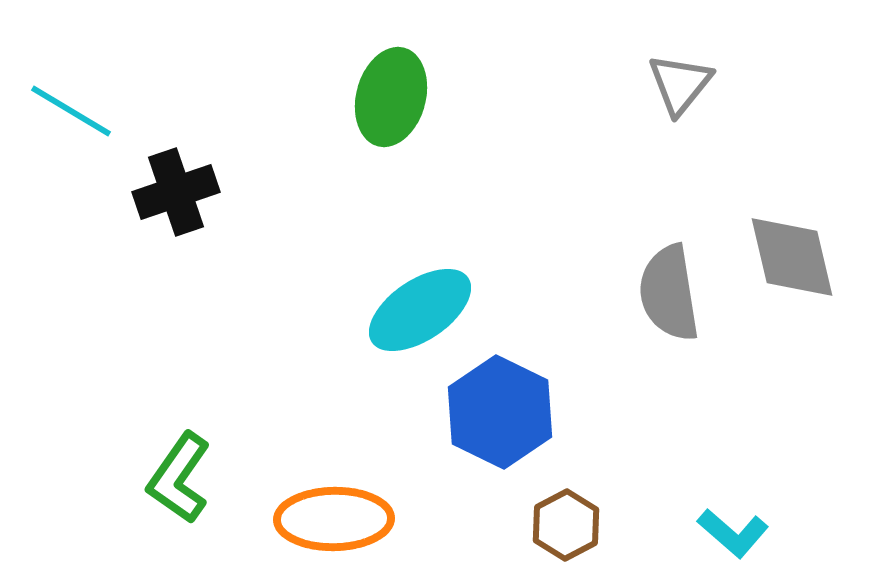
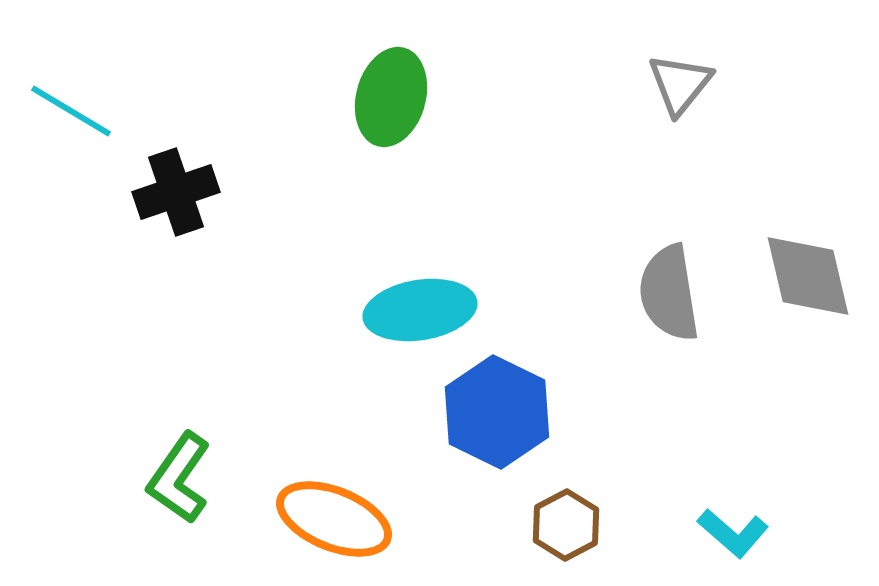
gray diamond: moved 16 px right, 19 px down
cyan ellipse: rotated 25 degrees clockwise
blue hexagon: moved 3 px left
orange ellipse: rotated 23 degrees clockwise
